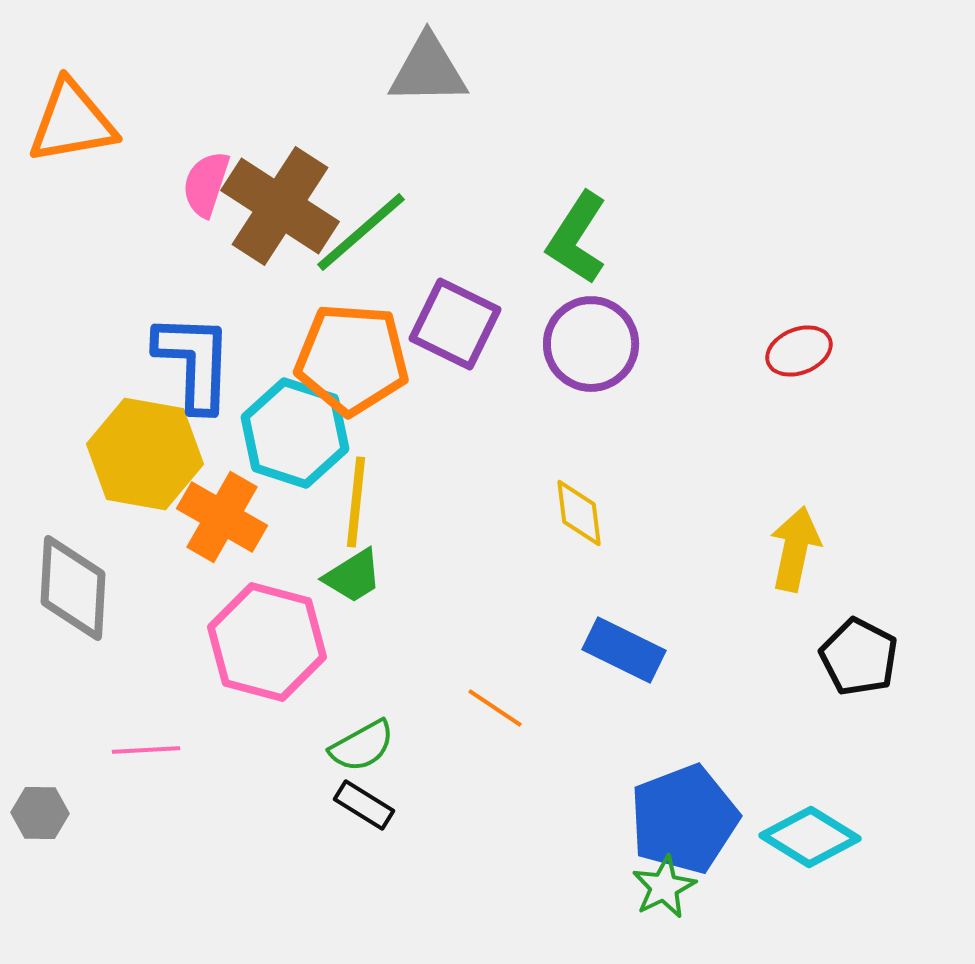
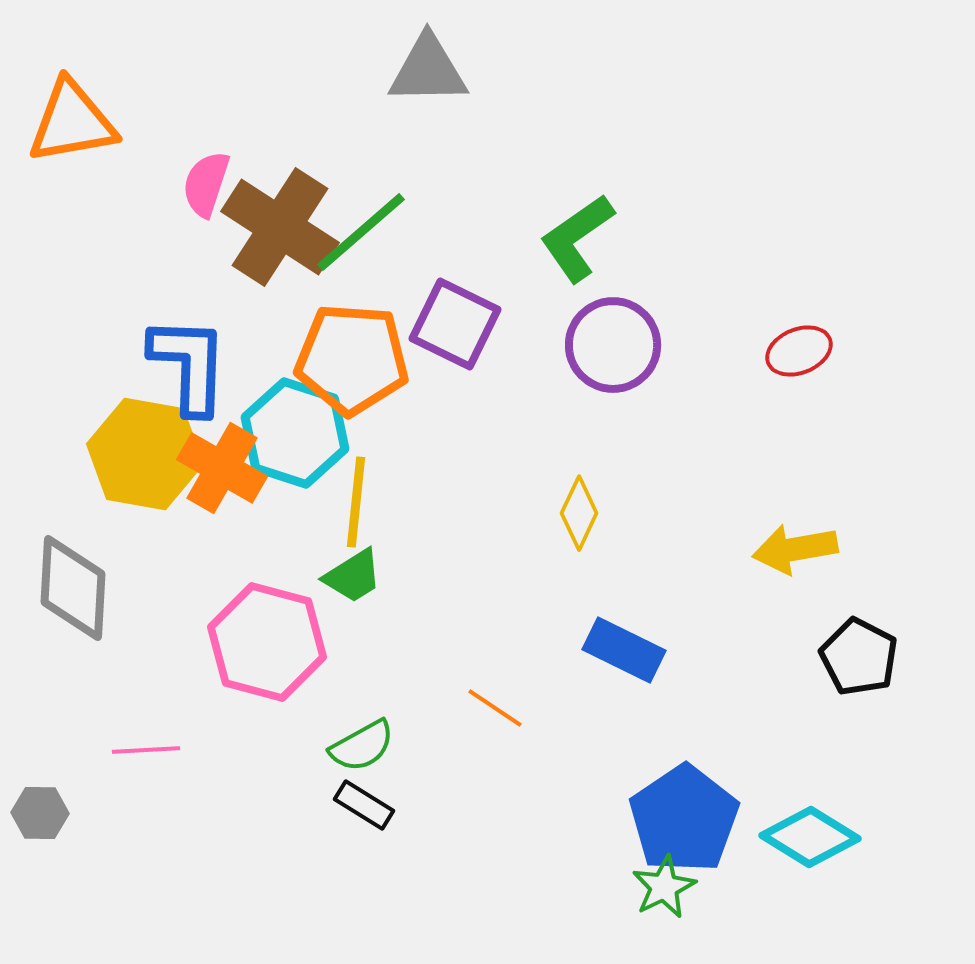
brown cross: moved 21 px down
green L-shape: rotated 22 degrees clockwise
purple circle: moved 22 px right, 1 px down
blue L-shape: moved 5 px left, 3 px down
yellow diamond: rotated 32 degrees clockwise
orange cross: moved 49 px up
yellow arrow: rotated 112 degrees counterclockwise
blue pentagon: rotated 13 degrees counterclockwise
